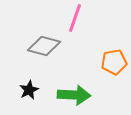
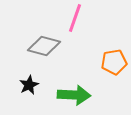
black star: moved 5 px up
